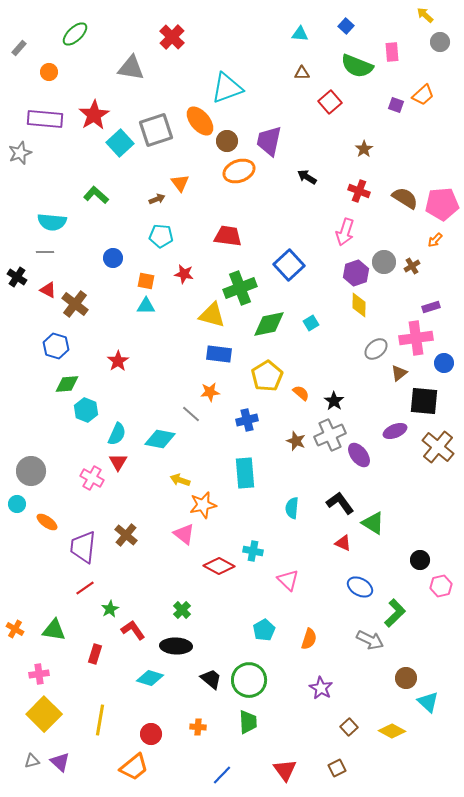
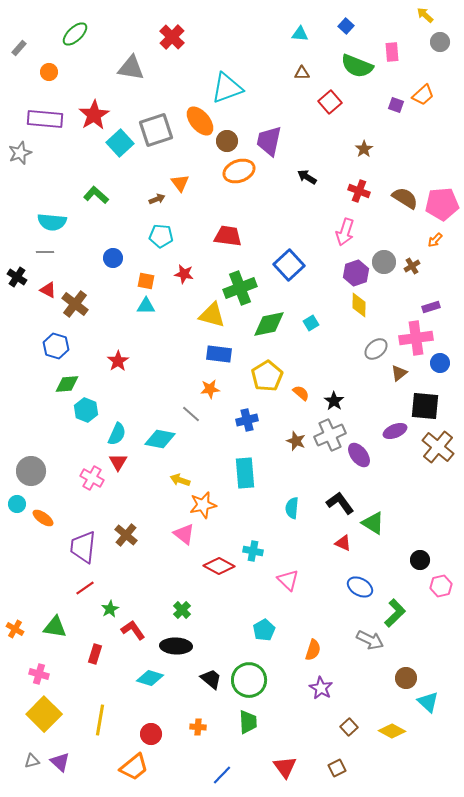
blue circle at (444, 363): moved 4 px left
orange star at (210, 392): moved 3 px up
black square at (424, 401): moved 1 px right, 5 px down
orange ellipse at (47, 522): moved 4 px left, 4 px up
green triangle at (54, 630): moved 1 px right, 3 px up
orange semicircle at (309, 639): moved 4 px right, 11 px down
pink cross at (39, 674): rotated 24 degrees clockwise
red triangle at (285, 770): moved 3 px up
